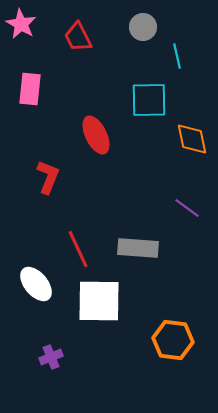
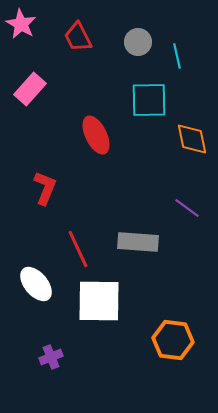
gray circle: moved 5 px left, 15 px down
pink rectangle: rotated 36 degrees clockwise
red L-shape: moved 3 px left, 11 px down
gray rectangle: moved 6 px up
